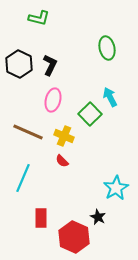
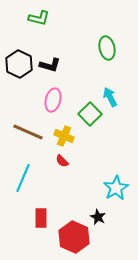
black L-shape: rotated 80 degrees clockwise
